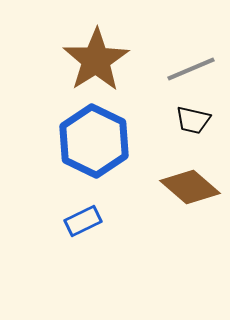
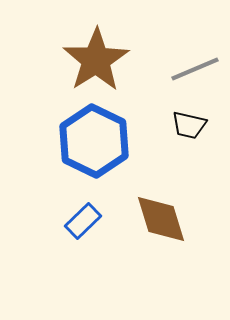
gray line: moved 4 px right
black trapezoid: moved 4 px left, 5 px down
brown diamond: moved 29 px left, 32 px down; rotated 32 degrees clockwise
blue rectangle: rotated 18 degrees counterclockwise
